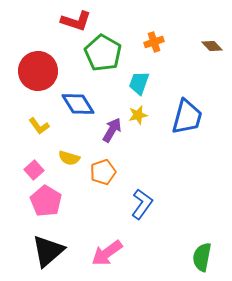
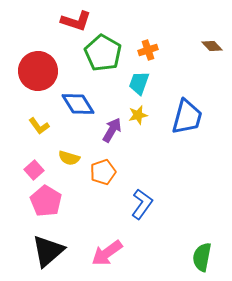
orange cross: moved 6 px left, 8 px down
